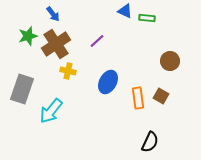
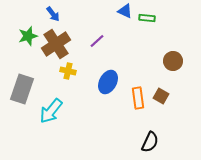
brown circle: moved 3 px right
